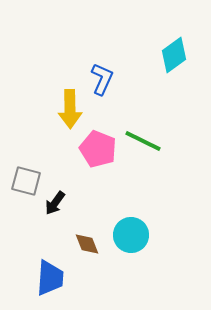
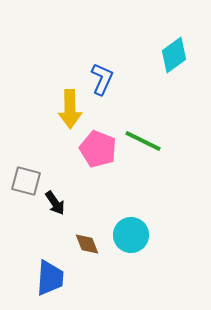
black arrow: rotated 70 degrees counterclockwise
